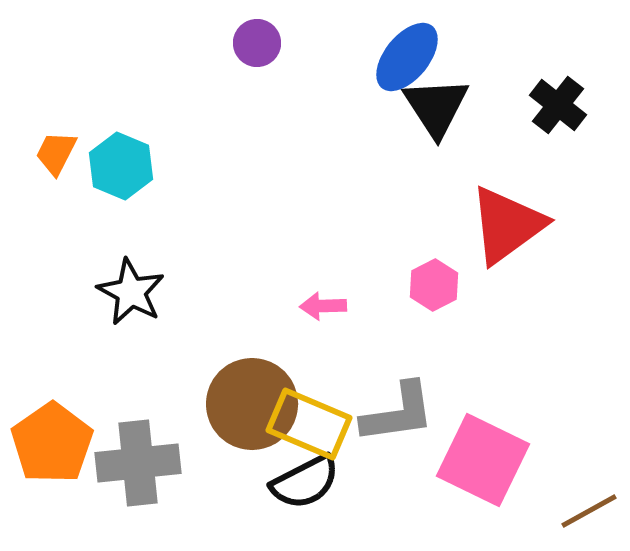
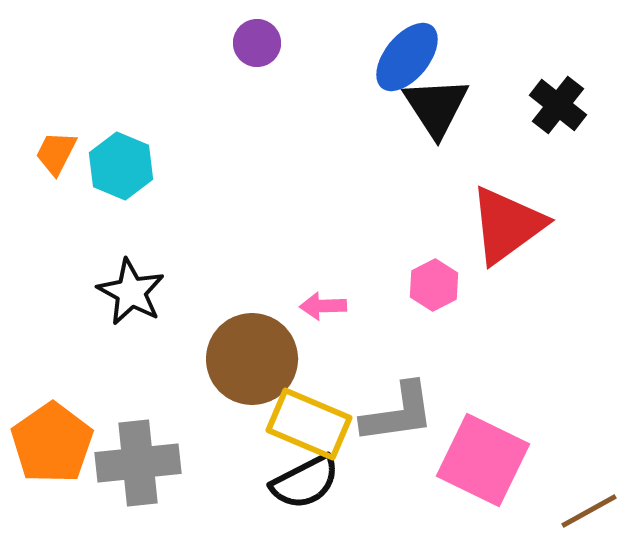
brown circle: moved 45 px up
